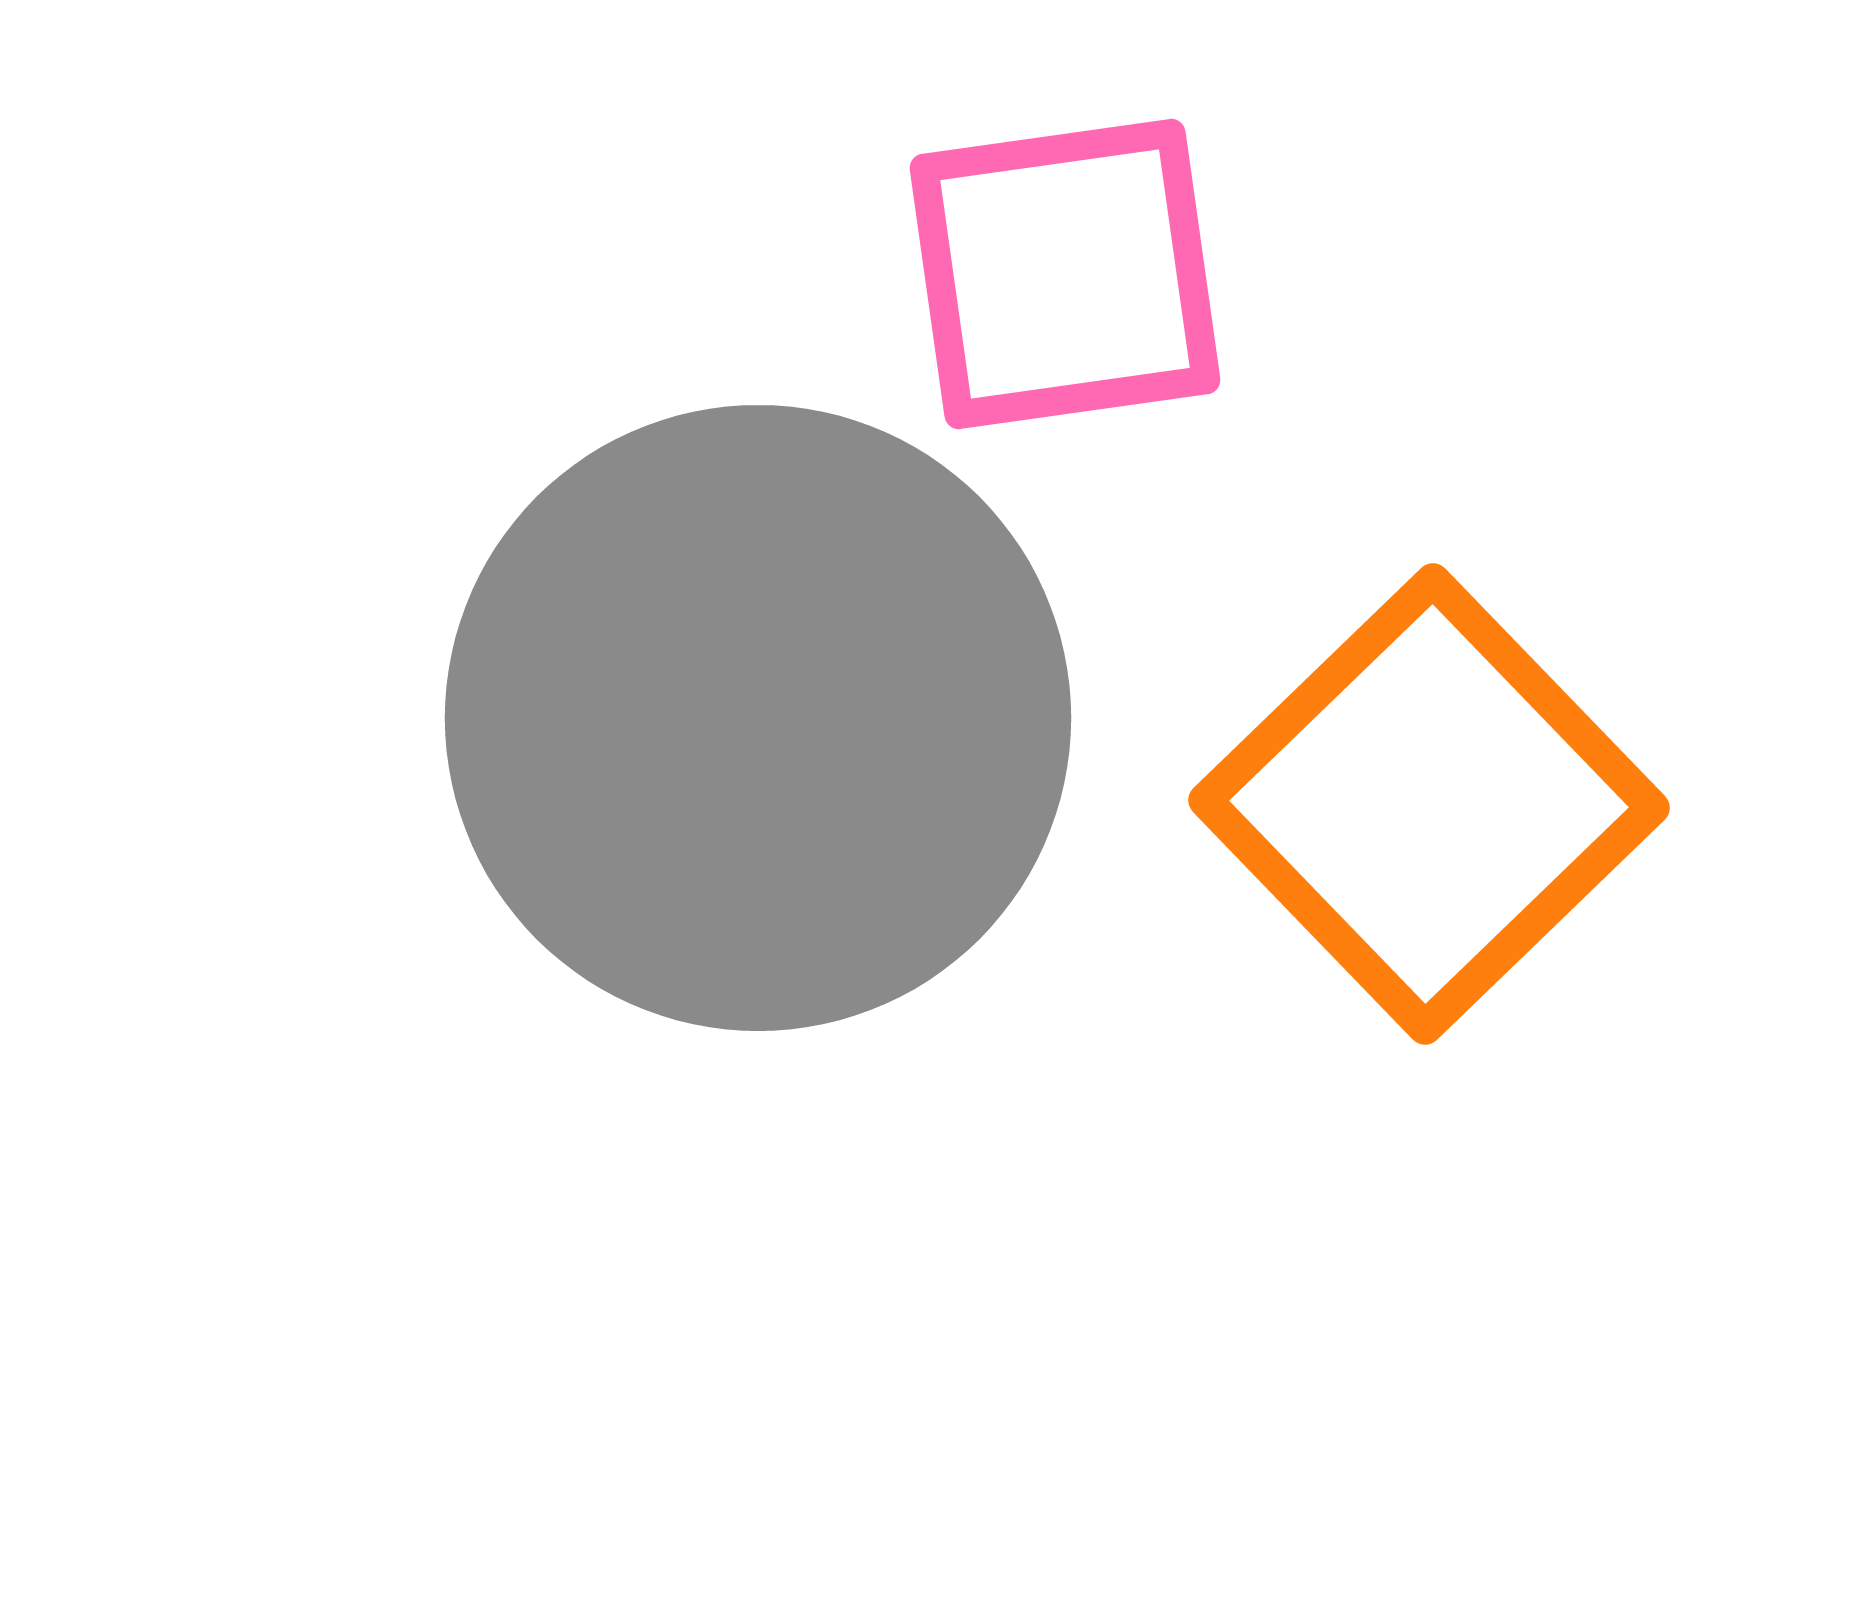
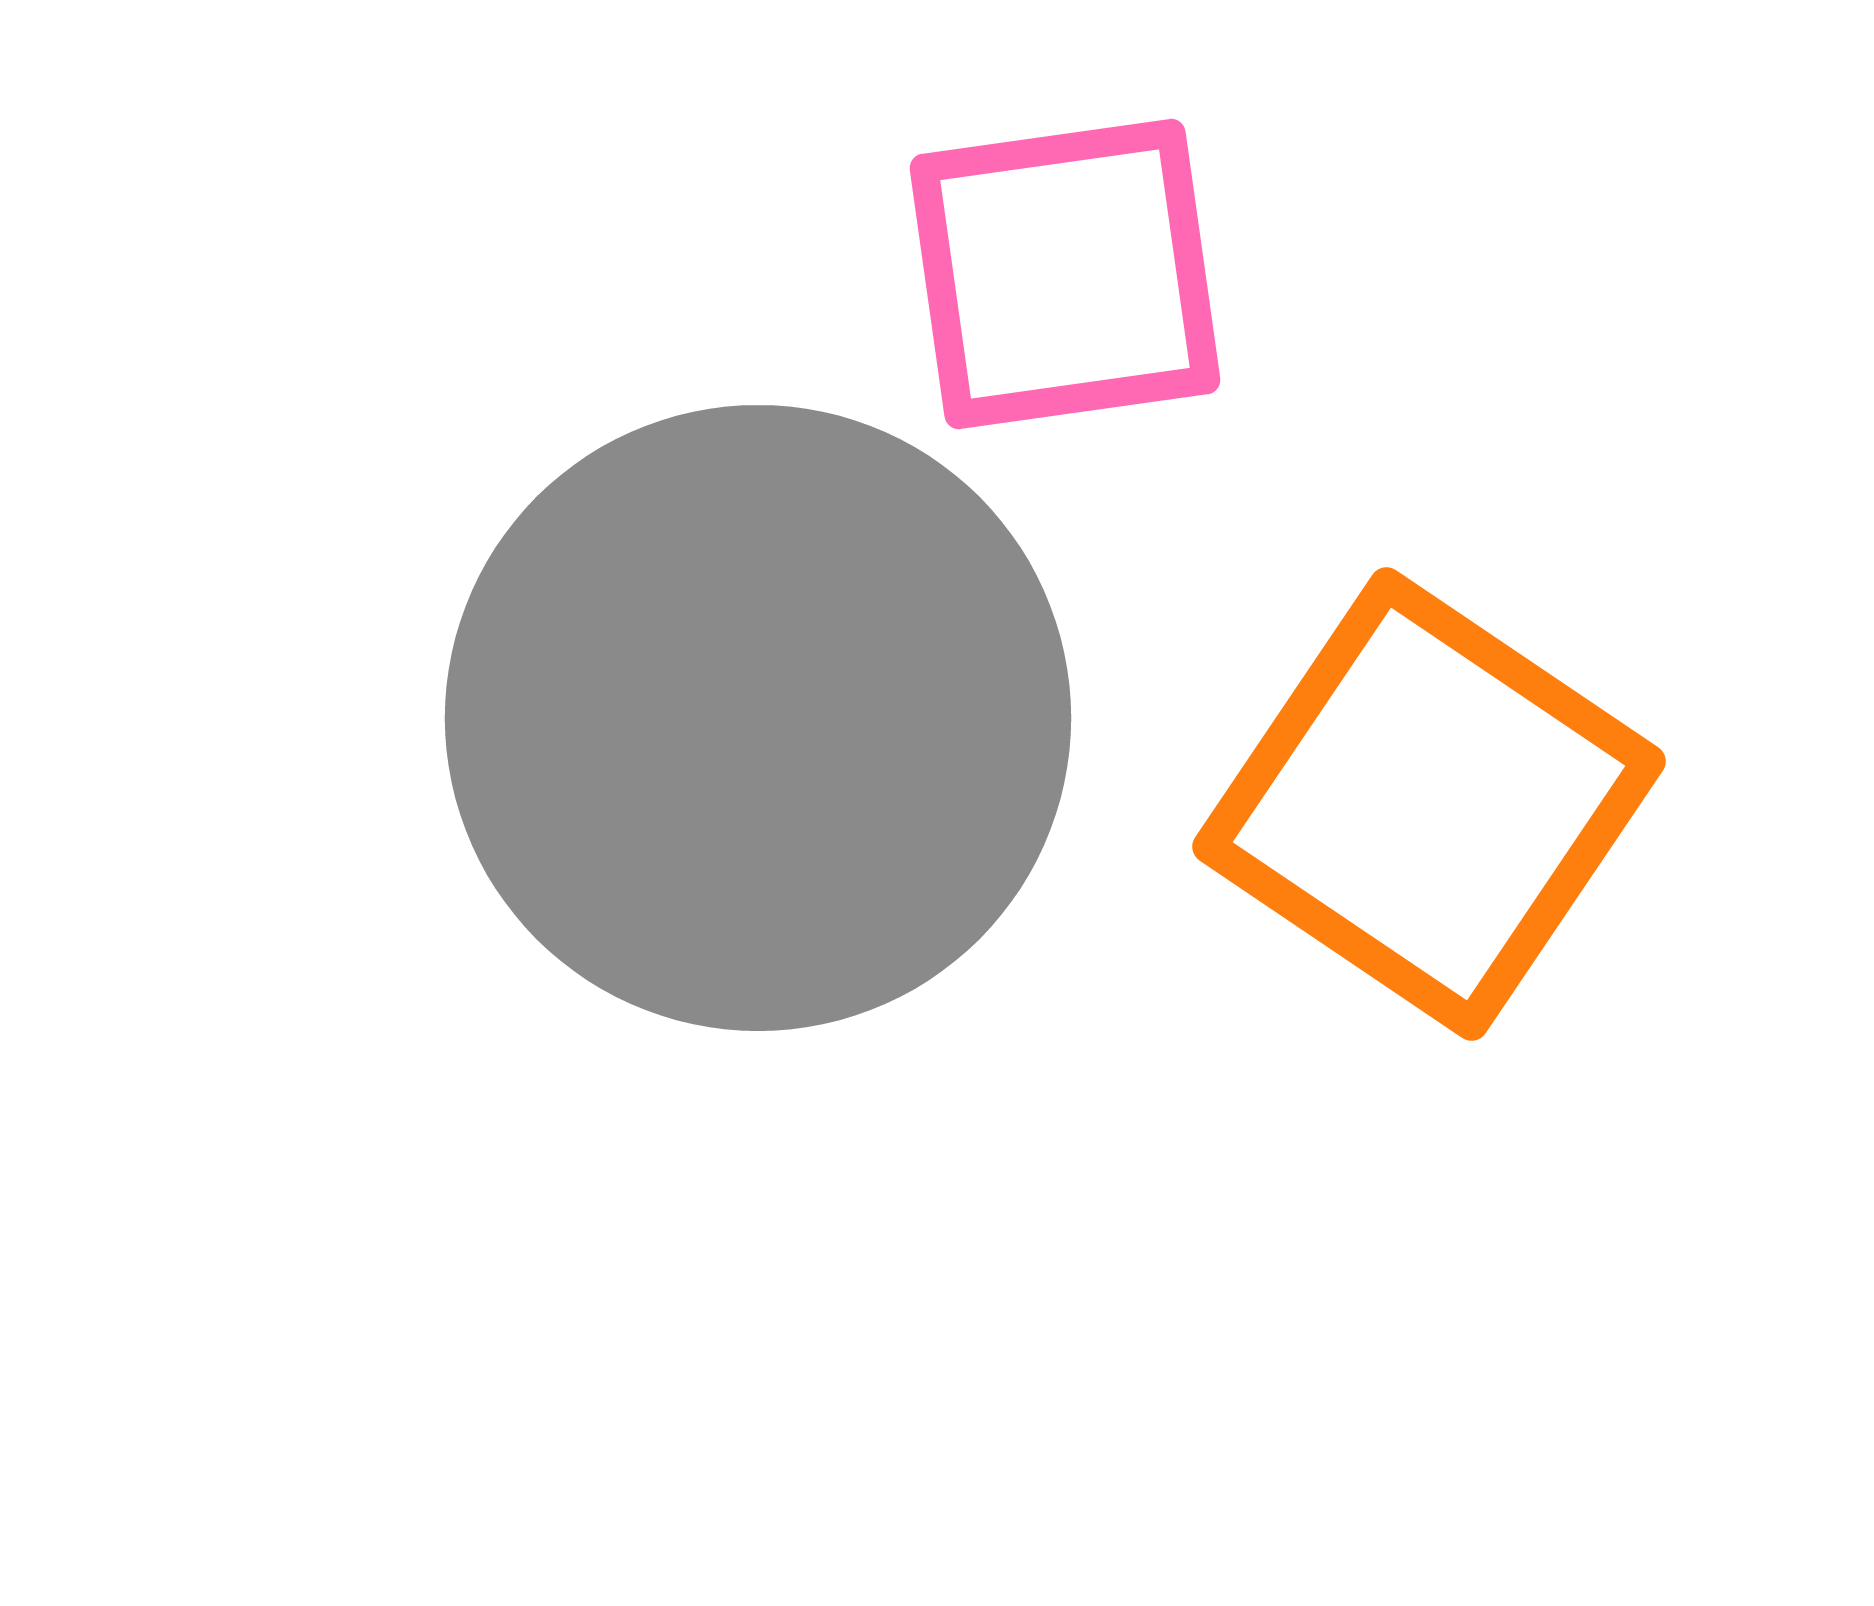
orange square: rotated 12 degrees counterclockwise
